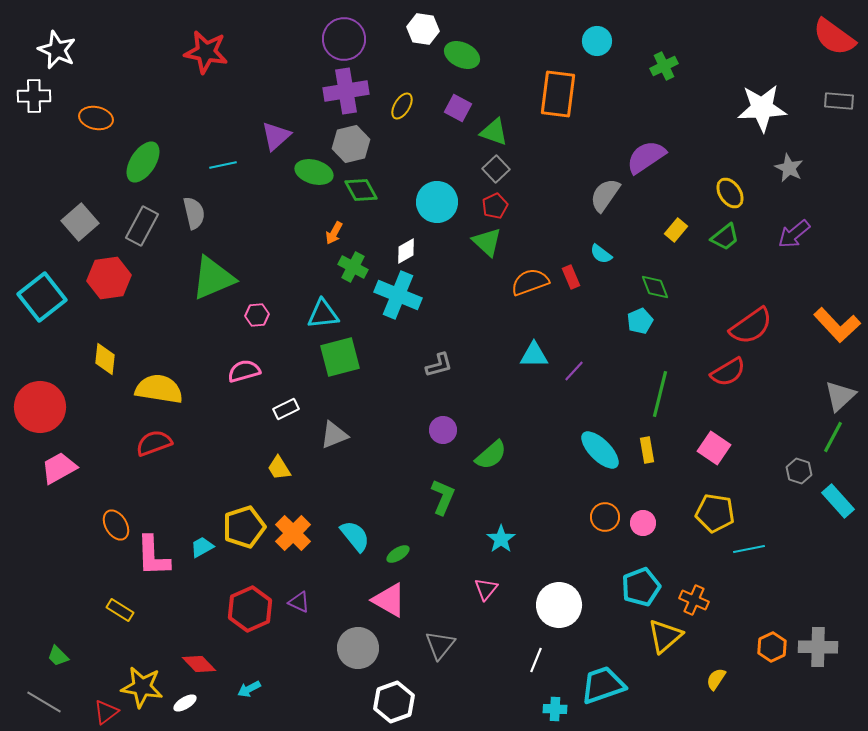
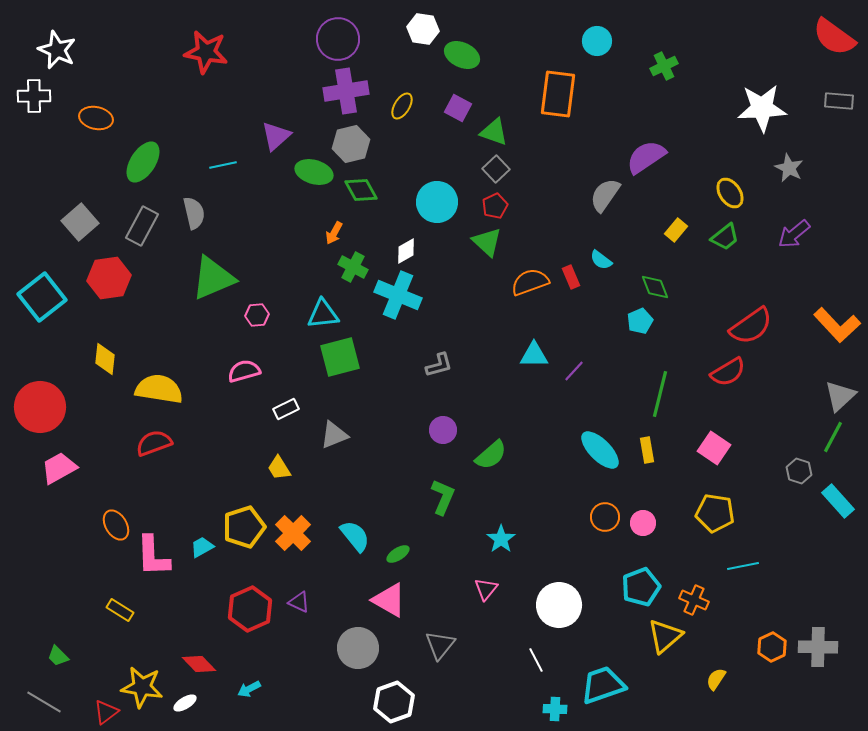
purple circle at (344, 39): moved 6 px left
cyan semicircle at (601, 254): moved 6 px down
cyan line at (749, 549): moved 6 px left, 17 px down
white line at (536, 660): rotated 50 degrees counterclockwise
